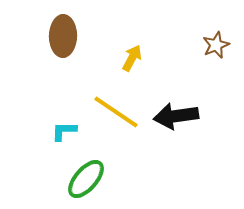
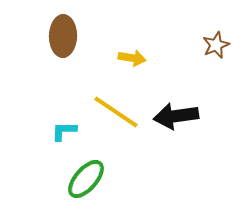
yellow arrow: rotated 72 degrees clockwise
